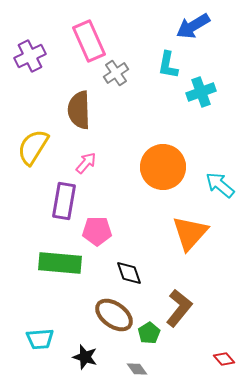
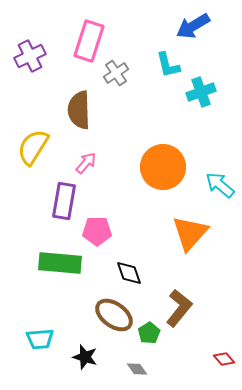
pink rectangle: rotated 42 degrees clockwise
cyan L-shape: rotated 24 degrees counterclockwise
